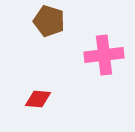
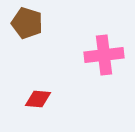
brown pentagon: moved 22 px left, 2 px down
